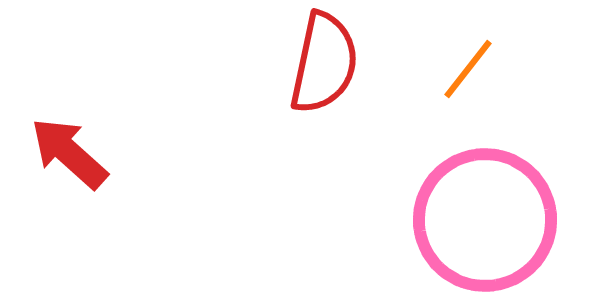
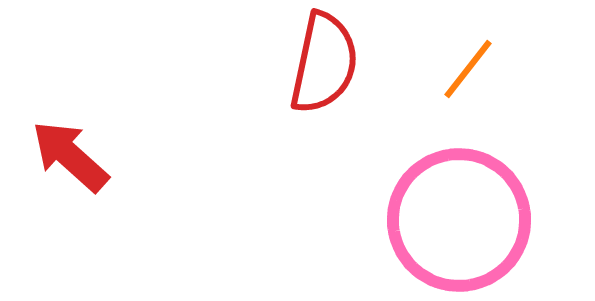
red arrow: moved 1 px right, 3 px down
pink circle: moved 26 px left
